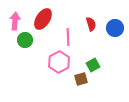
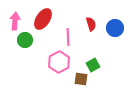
brown square: rotated 24 degrees clockwise
